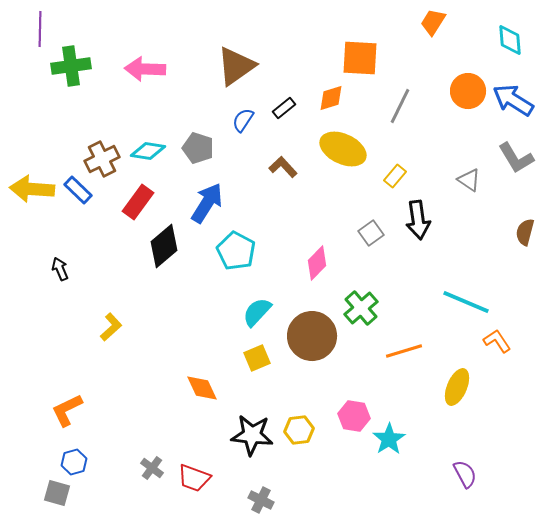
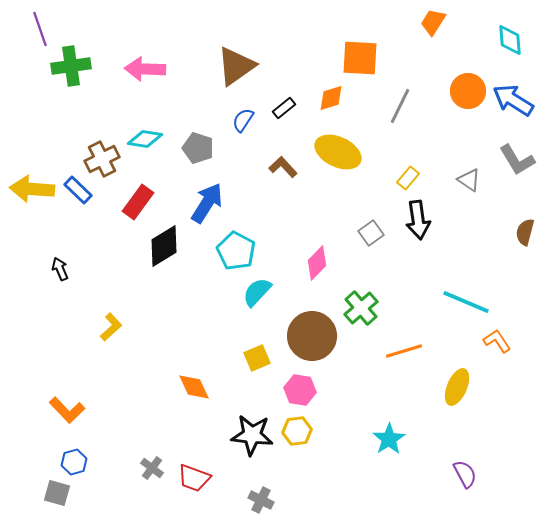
purple line at (40, 29): rotated 20 degrees counterclockwise
yellow ellipse at (343, 149): moved 5 px left, 3 px down
cyan diamond at (148, 151): moved 3 px left, 12 px up
gray L-shape at (516, 158): moved 1 px right, 2 px down
yellow rectangle at (395, 176): moved 13 px right, 2 px down
black diamond at (164, 246): rotated 9 degrees clockwise
cyan semicircle at (257, 312): moved 20 px up
orange diamond at (202, 388): moved 8 px left, 1 px up
orange L-shape at (67, 410): rotated 108 degrees counterclockwise
pink hexagon at (354, 416): moved 54 px left, 26 px up
yellow hexagon at (299, 430): moved 2 px left, 1 px down
